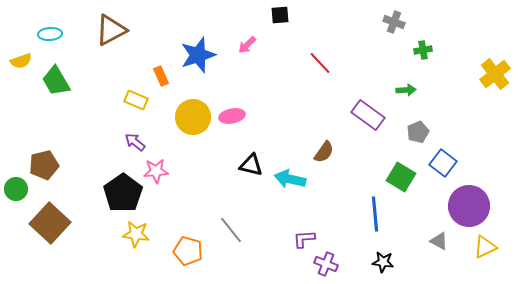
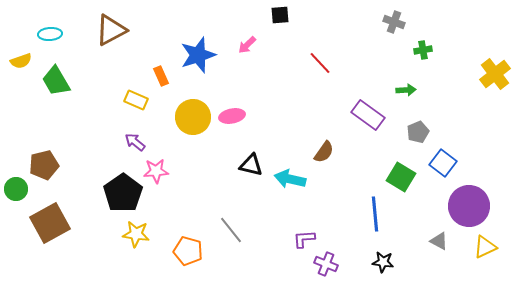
brown square: rotated 18 degrees clockwise
